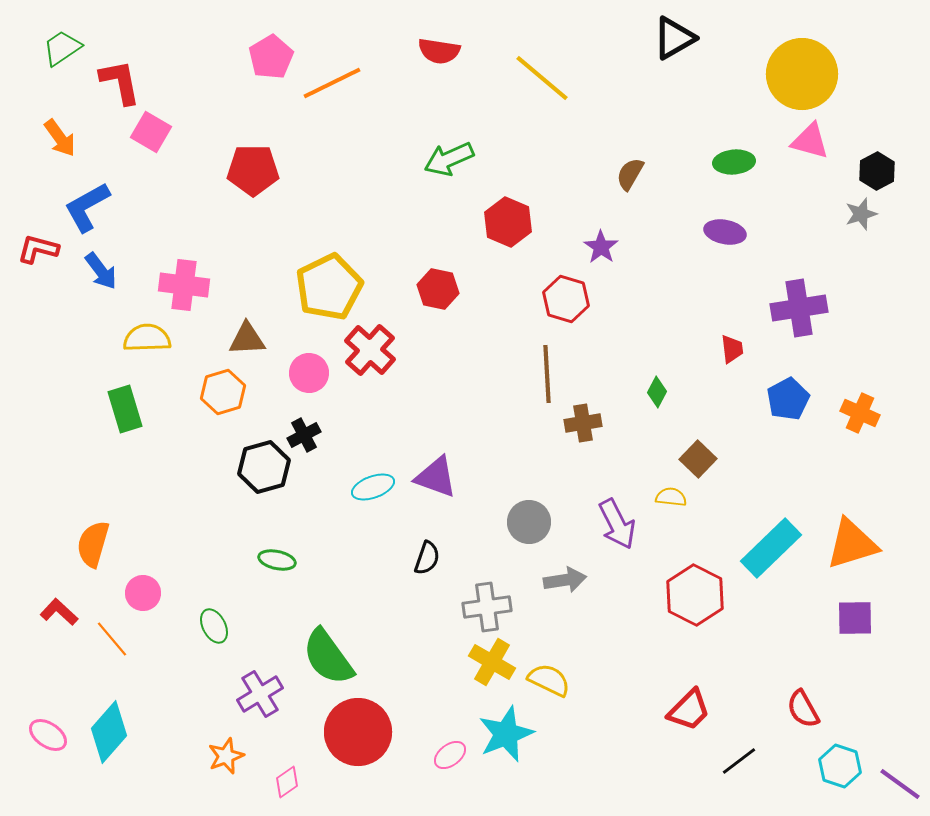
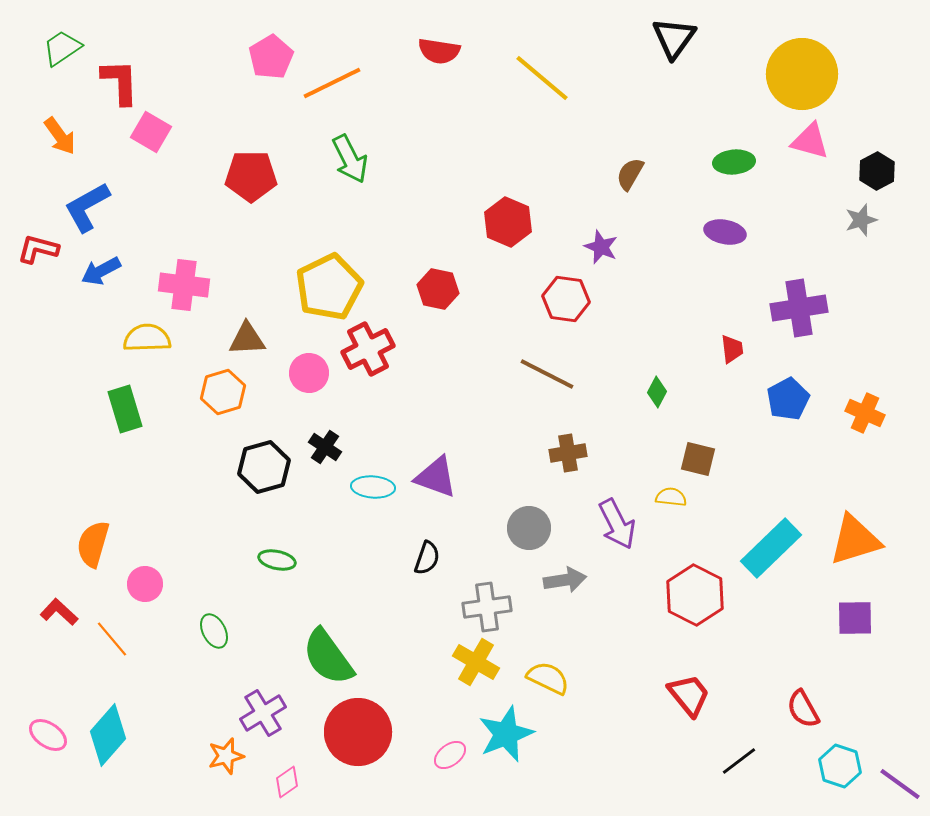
black triangle at (674, 38): rotated 24 degrees counterclockwise
red L-shape at (120, 82): rotated 9 degrees clockwise
orange arrow at (60, 138): moved 2 px up
green arrow at (449, 159): moved 99 px left; rotated 93 degrees counterclockwise
red pentagon at (253, 170): moved 2 px left, 6 px down
gray star at (861, 214): moved 6 px down
purple star at (601, 247): rotated 12 degrees counterclockwise
blue arrow at (101, 271): rotated 99 degrees clockwise
red hexagon at (566, 299): rotated 9 degrees counterclockwise
red cross at (370, 350): moved 2 px left, 1 px up; rotated 21 degrees clockwise
brown line at (547, 374): rotated 60 degrees counterclockwise
orange cross at (860, 413): moved 5 px right
brown cross at (583, 423): moved 15 px left, 30 px down
black cross at (304, 435): moved 21 px right, 12 px down; rotated 28 degrees counterclockwise
brown square at (698, 459): rotated 30 degrees counterclockwise
cyan ellipse at (373, 487): rotated 24 degrees clockwise
gray circle at (529, 522): moved 6 px down
orange triangle at (852, 544): moved 3 px right, 4 px up
pink circle at (143, 593): moved 2 px right, 9 px up
green ellipse at (214, 626): moved 5 px down
yellow cross at (492, 662): moved 16 px left
yellow semicircle at (549, 680): moved 1 px left, 2 px up
purple cross at (260, 694): moved 3 px right, 19 px down
red trapezoid at (689, 710): moved 15 px up; rotated 84 degrees counterclockwise
cyan diamond at (109, 732): moved 1 px left, 3 px down
orange star at (226, 756): rotated 6 degrees clockwise
